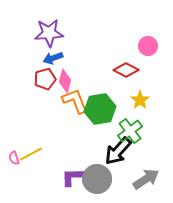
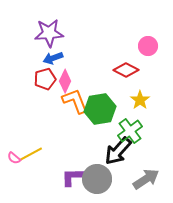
pink diamond: rotated 10 degrees clockwise
pink semicircle: rotated 32 degrees counterclockwise
